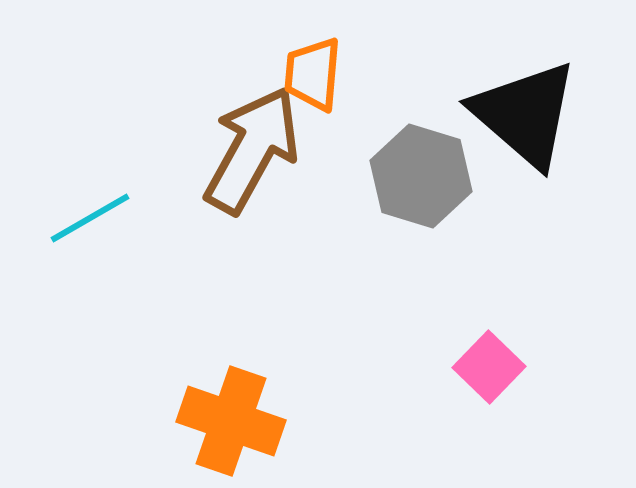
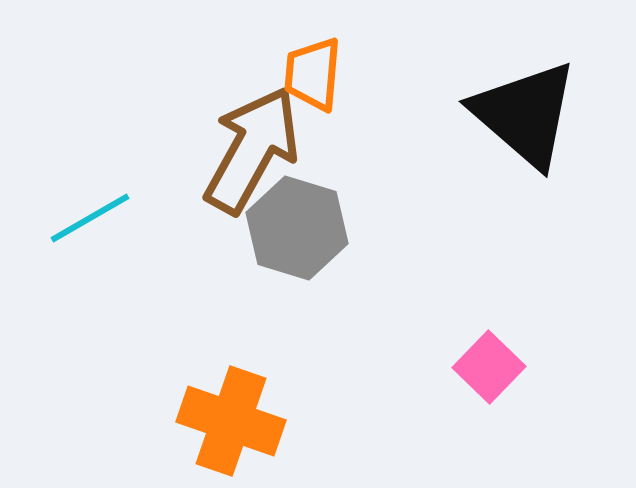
gray hexagon: moved 124 px left, 52 px down
